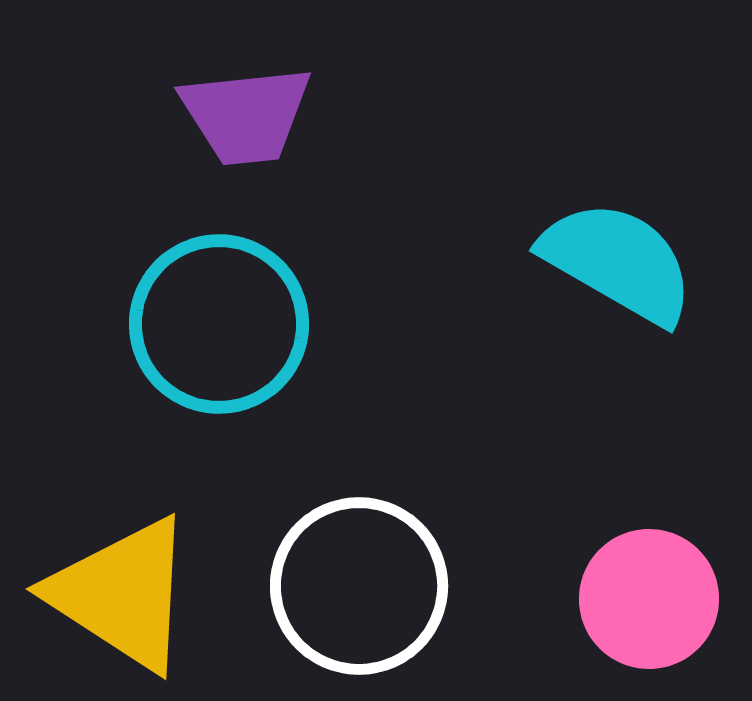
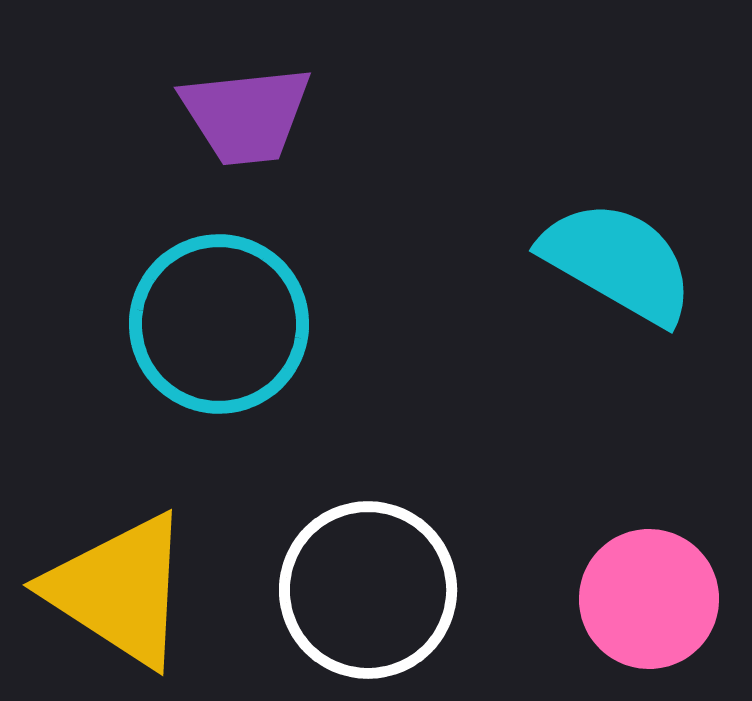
white circle: moved 9 px right, 4 px down
yellow triangle: moved 3 px left, 4 px up
